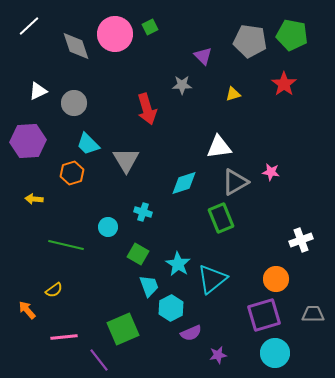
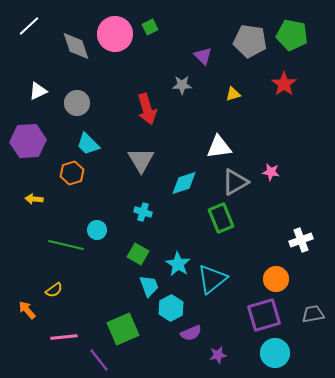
gray circle at (74, 103): moved 3 px right
gray triangle at (126, 160): moved 15 px right
cyan circle at (108, 227): moved 11 px left, 3 px down
gray trapezoid at (313, 314): rotated 10 degrees counterclockwise
